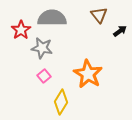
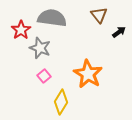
gray semicircle: rotated 8 degrees clockwise
black arrow: moved 1 px left, 1 px down
gray star: moved 2 px left; rotated 10 degrees clockwise
